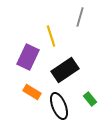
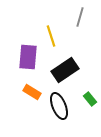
purple rectangle: rotated 20 degrees counterclockwise
